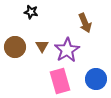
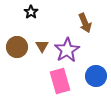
black star: rotated 24 degrees clockwise
brown circle: moved 2 px right
blue circle: moved 3 px up
